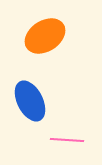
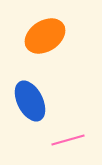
pink line: moved 1 px right; rotated 20 degrees counterclockwise
